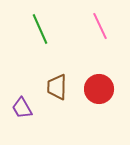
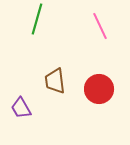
green line: moved 3 px left, 10 px up; rotated 40 degrees clockwise
brown trapezoid: moved 2 px left, 6 px up; rotated 8 degrees counterclockwise
purple trapezoid: moved 1 px left
